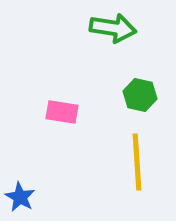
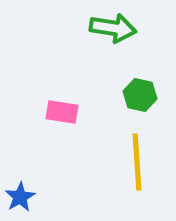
blue star: rotated 12 degrees clockwise
